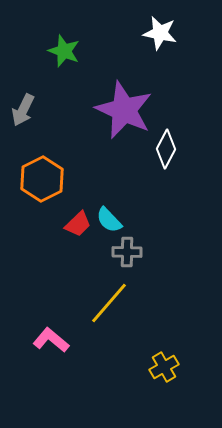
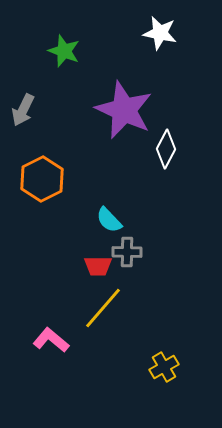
red trapezoid: moved 20 px right, 42 px down; rotated 44 degrees clockwise
yellow line: moved 6 px left, 5 px down
